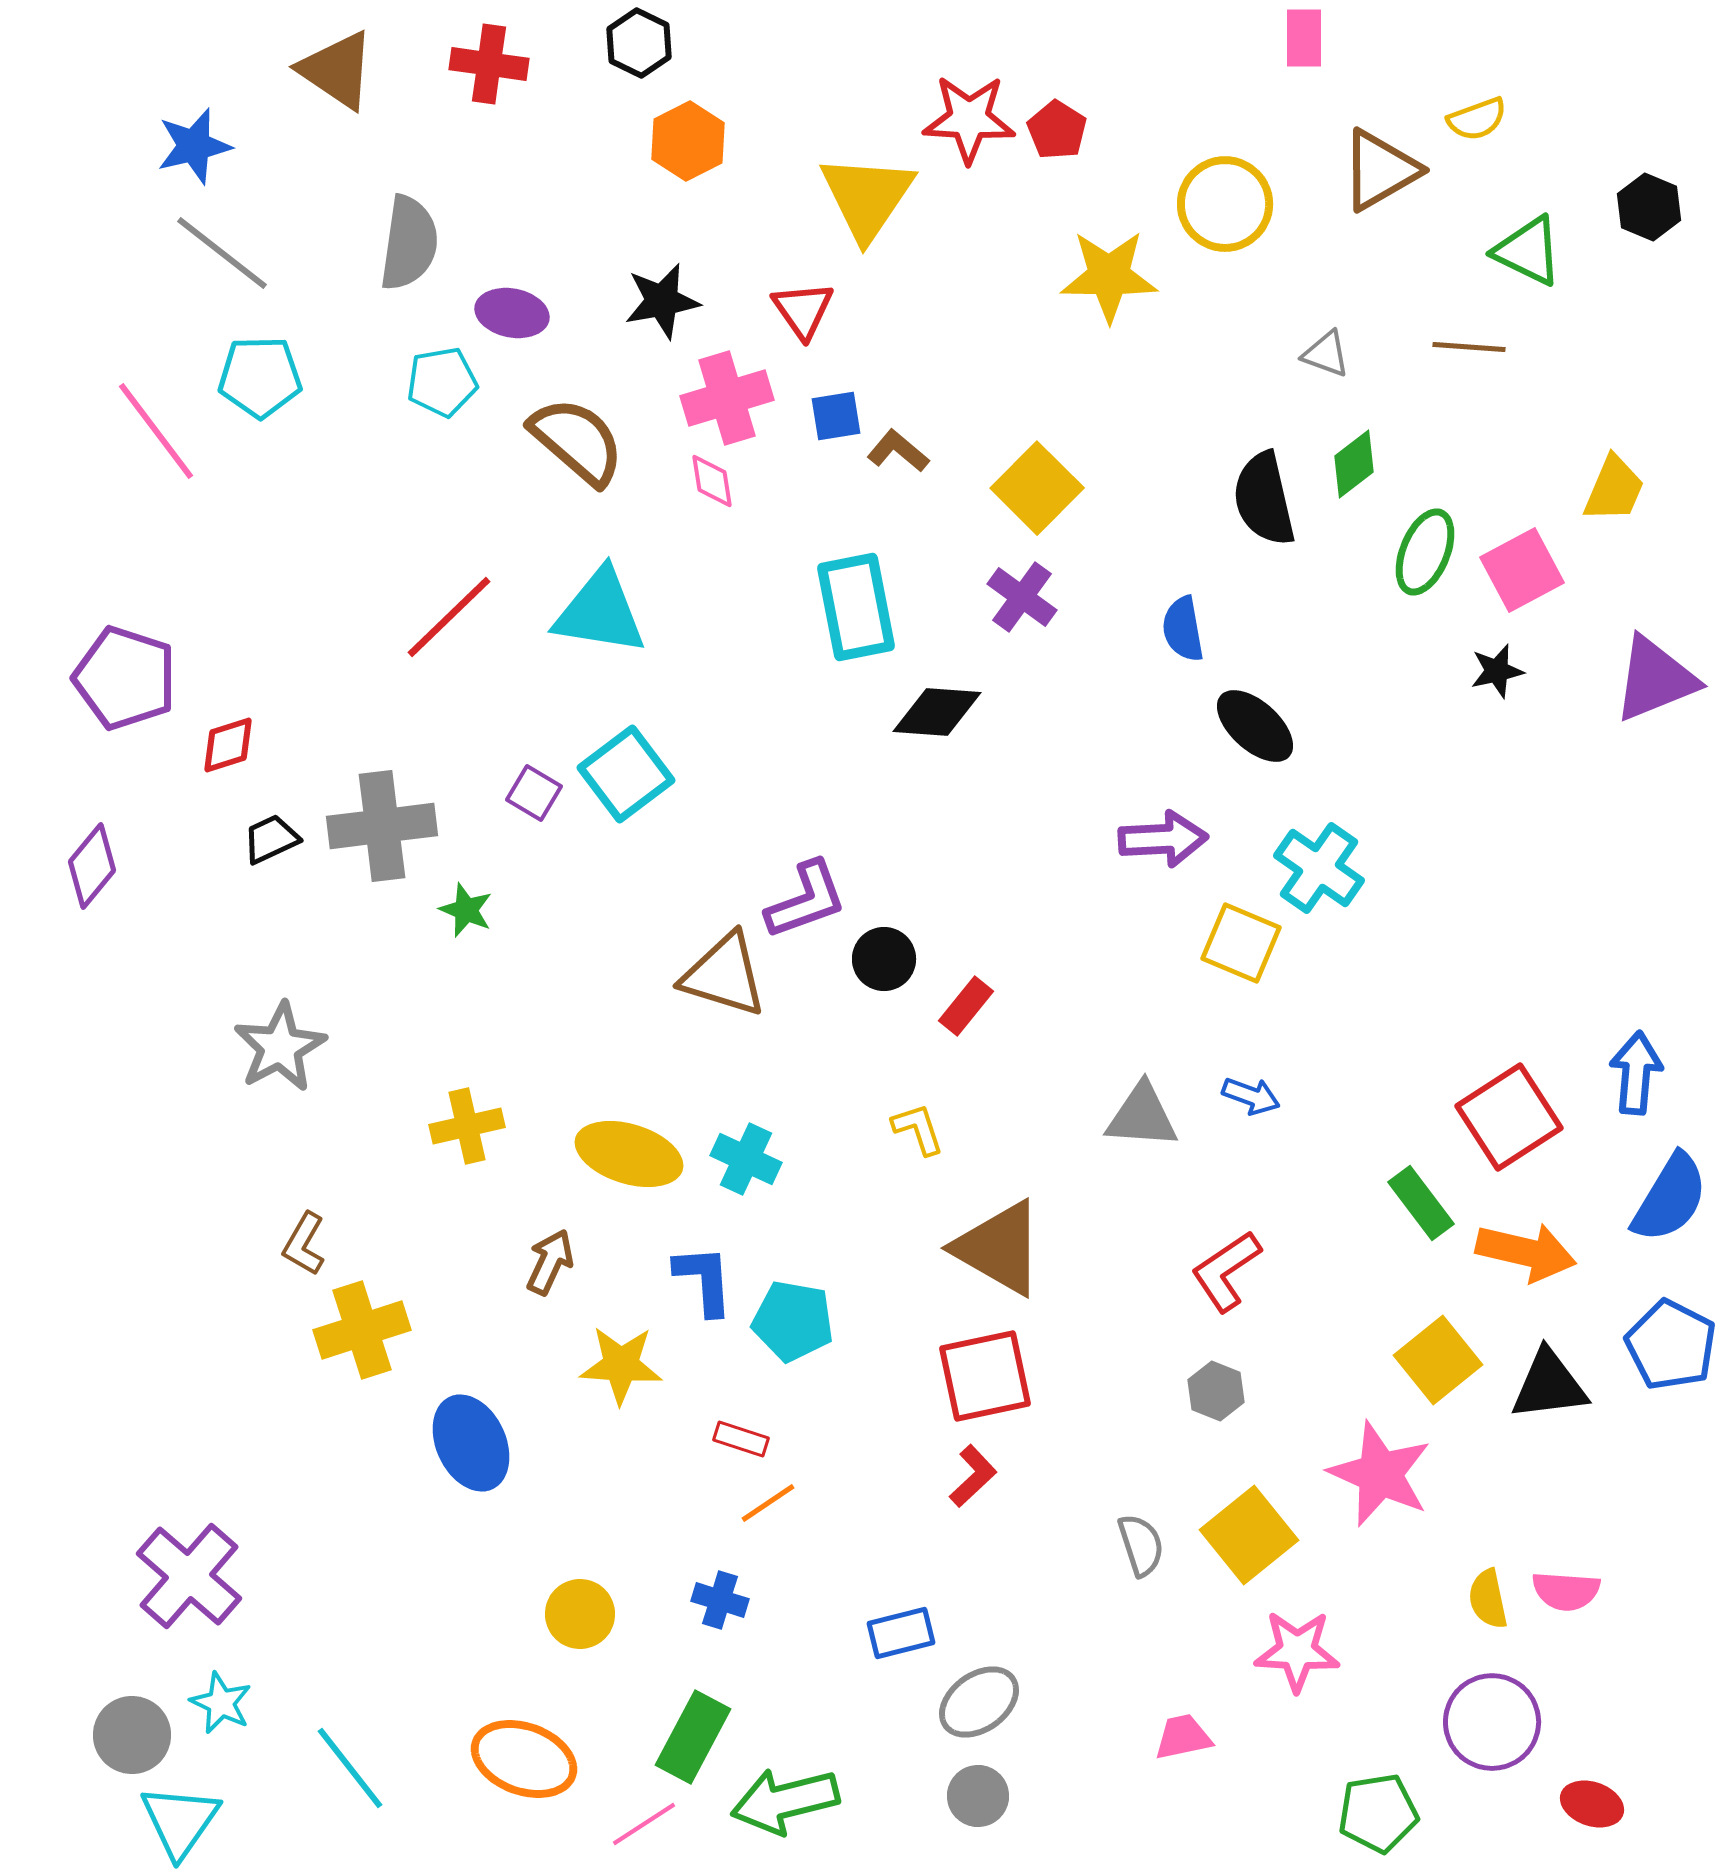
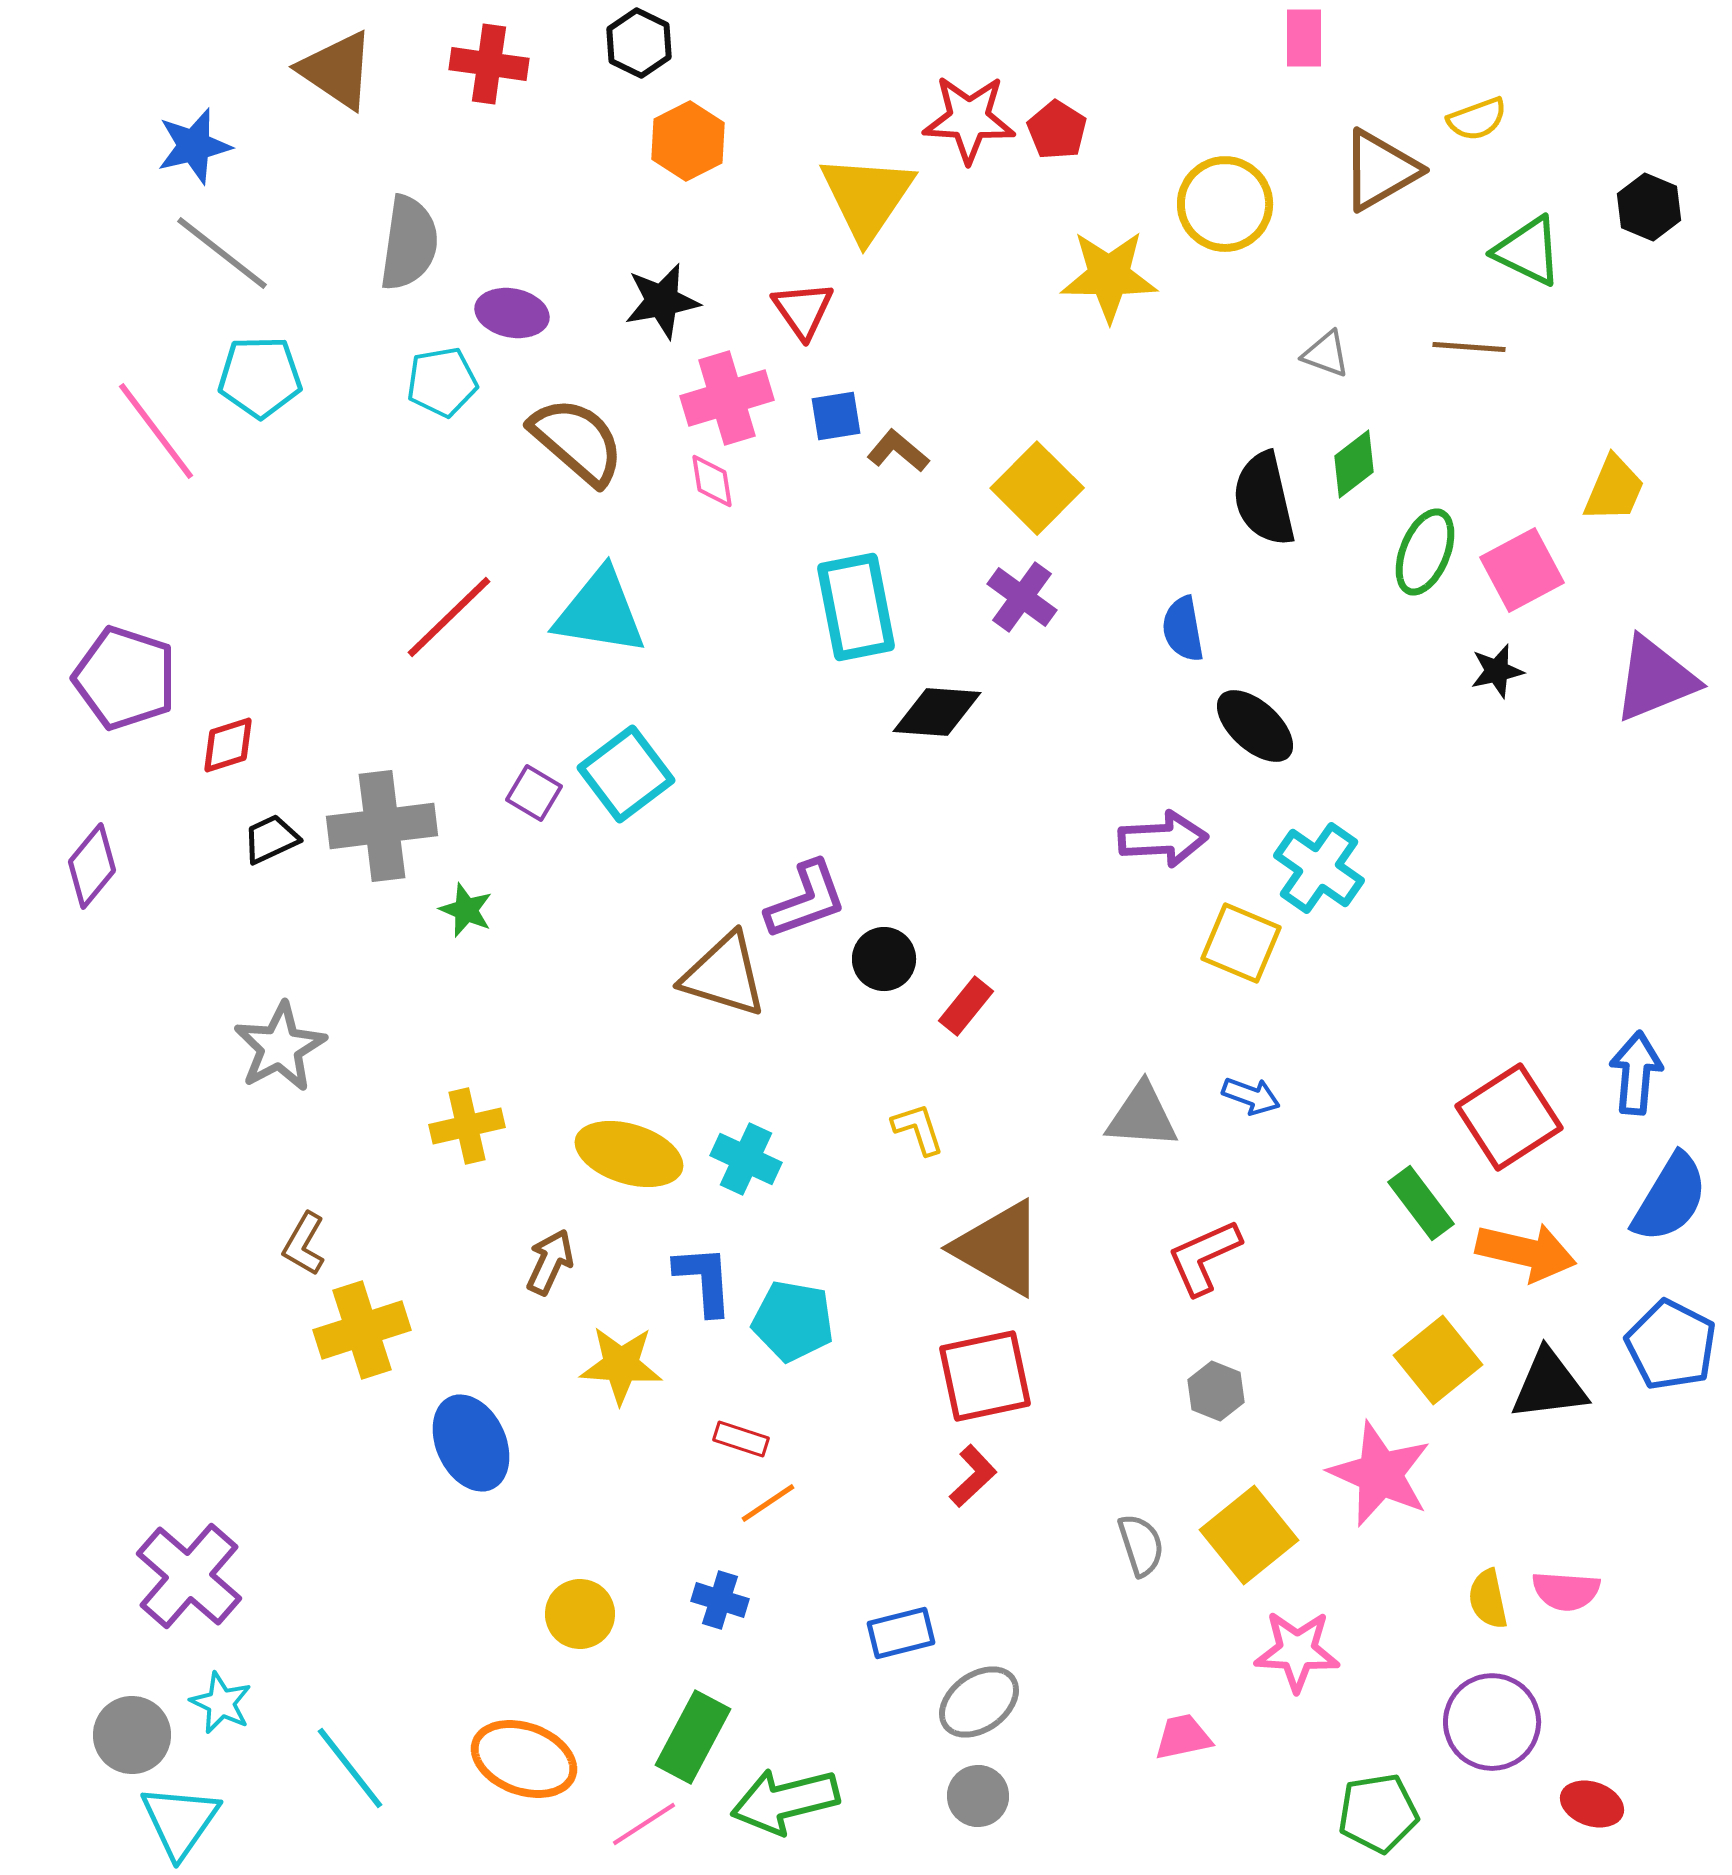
red L-shape at (1226, 1271): moved 22 px left, 14 px up; rotated 10 degrees clockwise
